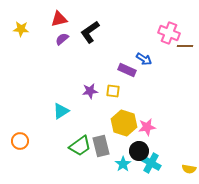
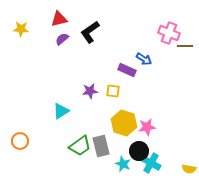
cyan star: rotated 14 degrees counterclockwise
